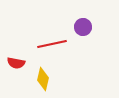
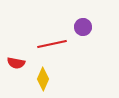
yellow diamond: rotated 10 degrees clockwise
